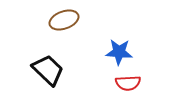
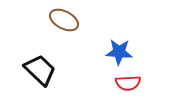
brown ellipse: rotated 48 degrees clockwise
black trapezoid: moved 8 px left
